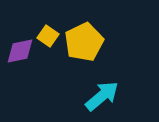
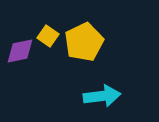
cyan arrow: rotated 33 degrees clockwise
